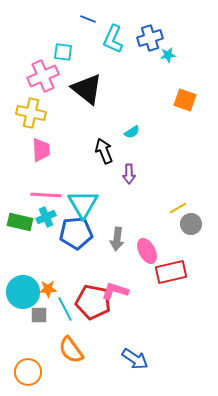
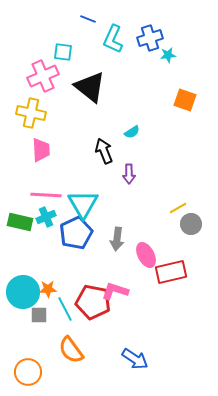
black triangle: moved 3 px right, 2 px up
blue pentagon: rotated 20 degrees counterclockwise
pink ellipse: moved 1 px left, 4 px down
